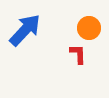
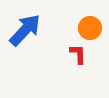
orange circle: moved 1 px right
